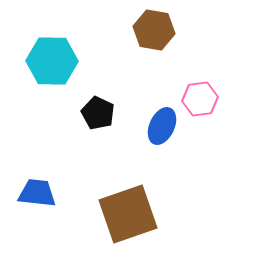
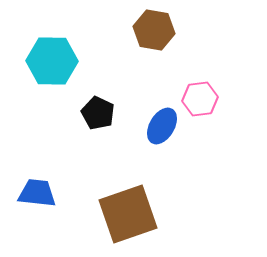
blue ellipse: rotated 6 degrees clockwise
